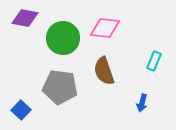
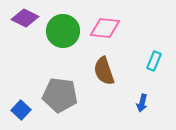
purple diamond: rotated 16 degrees clockwise
green circle: moved 7 px up
gray pentagon: moved 8 px down
